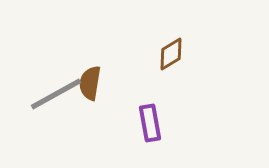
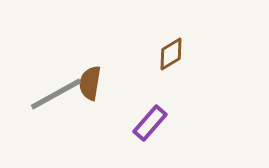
purple rectangle: rotated 51 degrees clockwise
